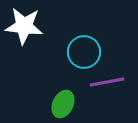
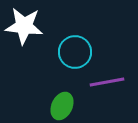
cyan circle: moved 9 px left
green ellipse: moved 1 px left, 2 px down
